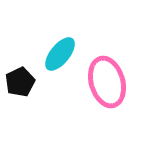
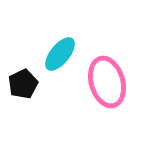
black pentagon: moved 3 px right, 2 px down
